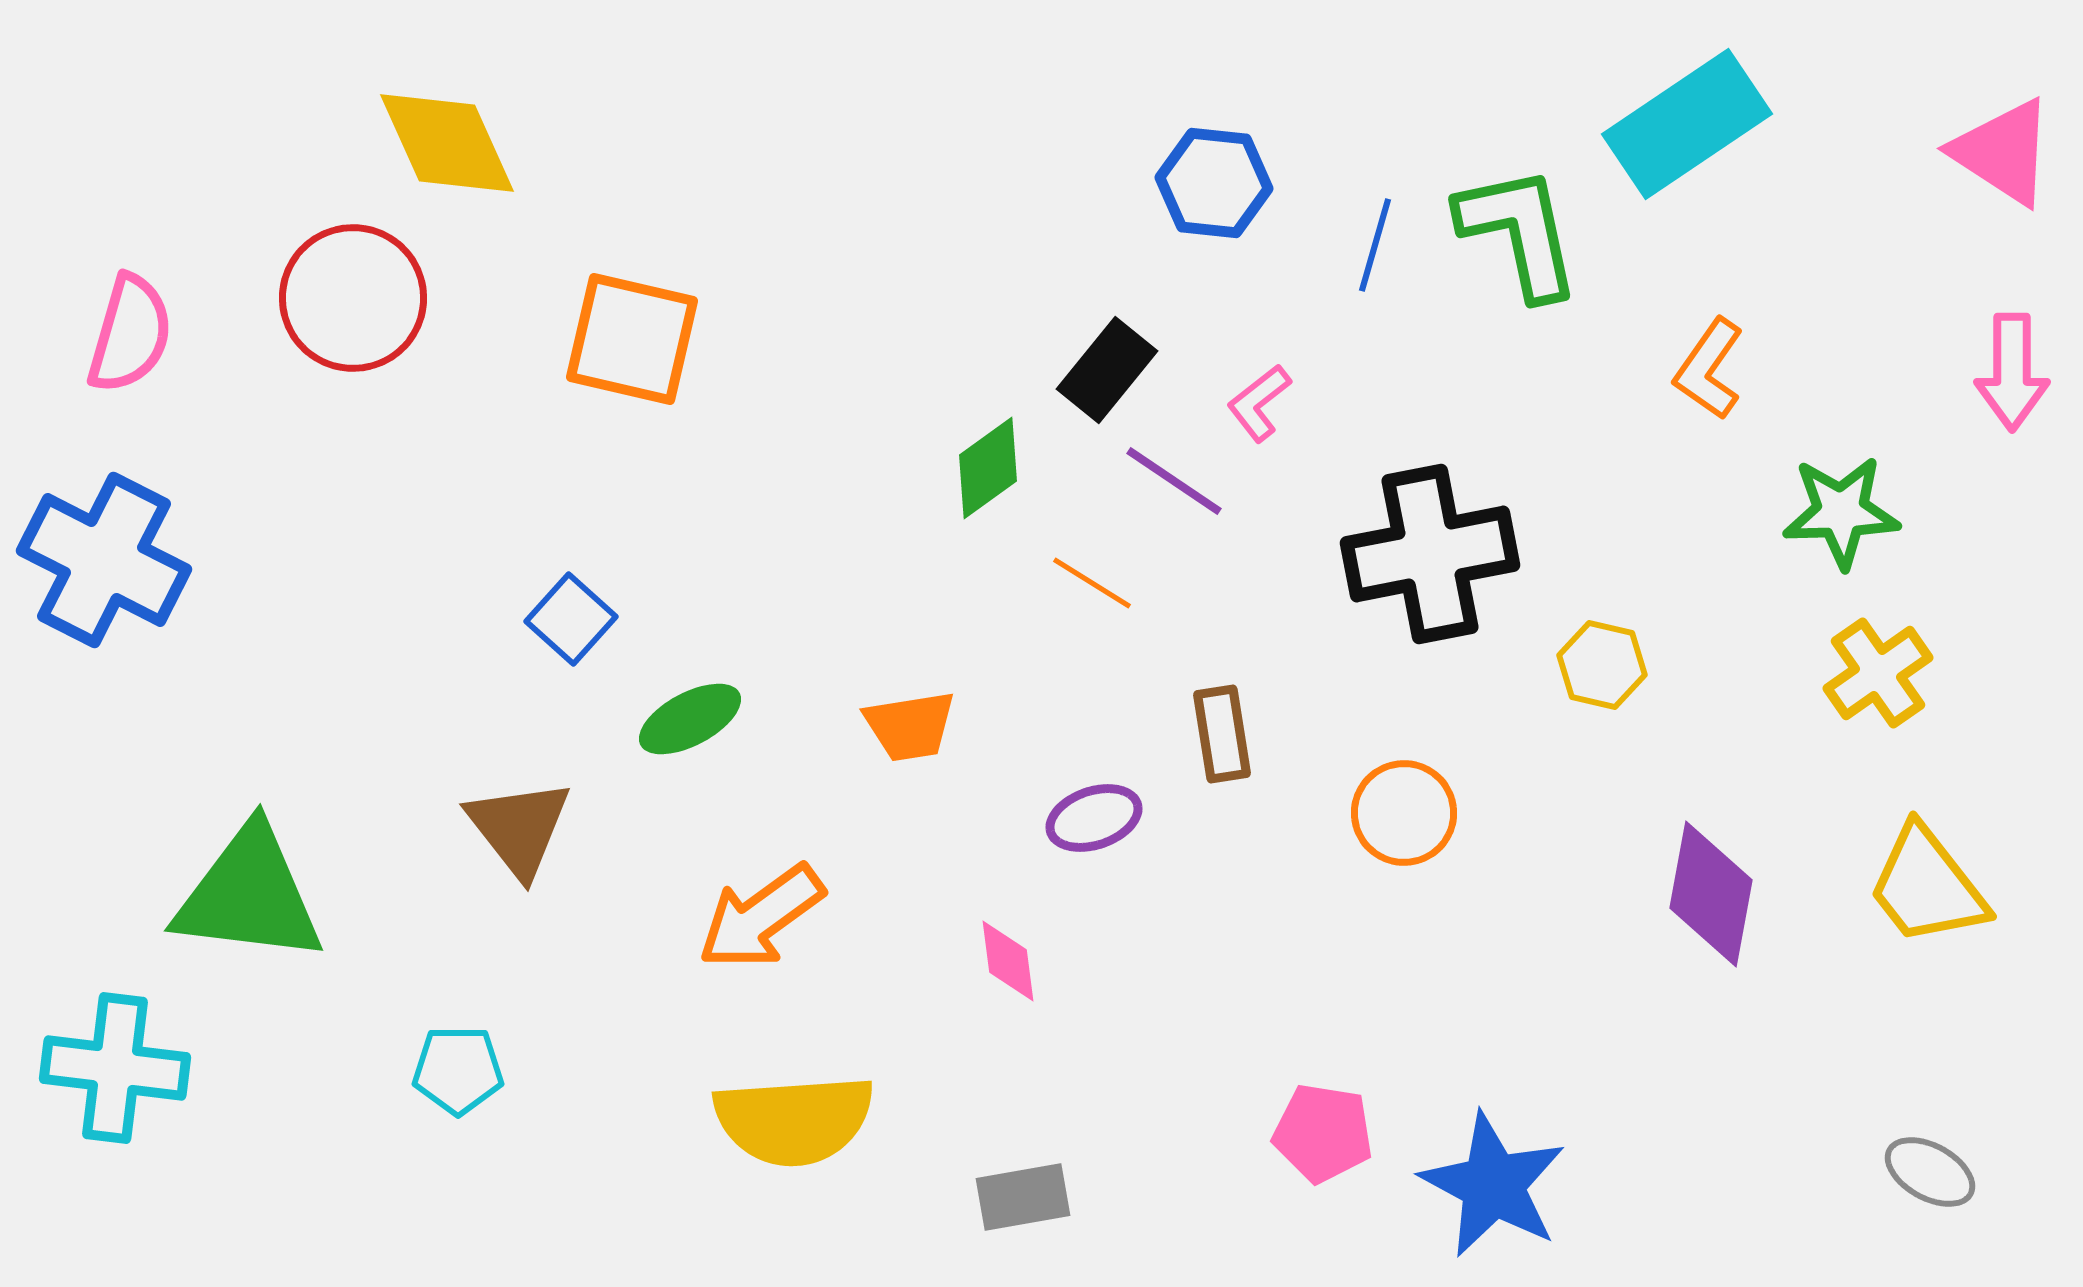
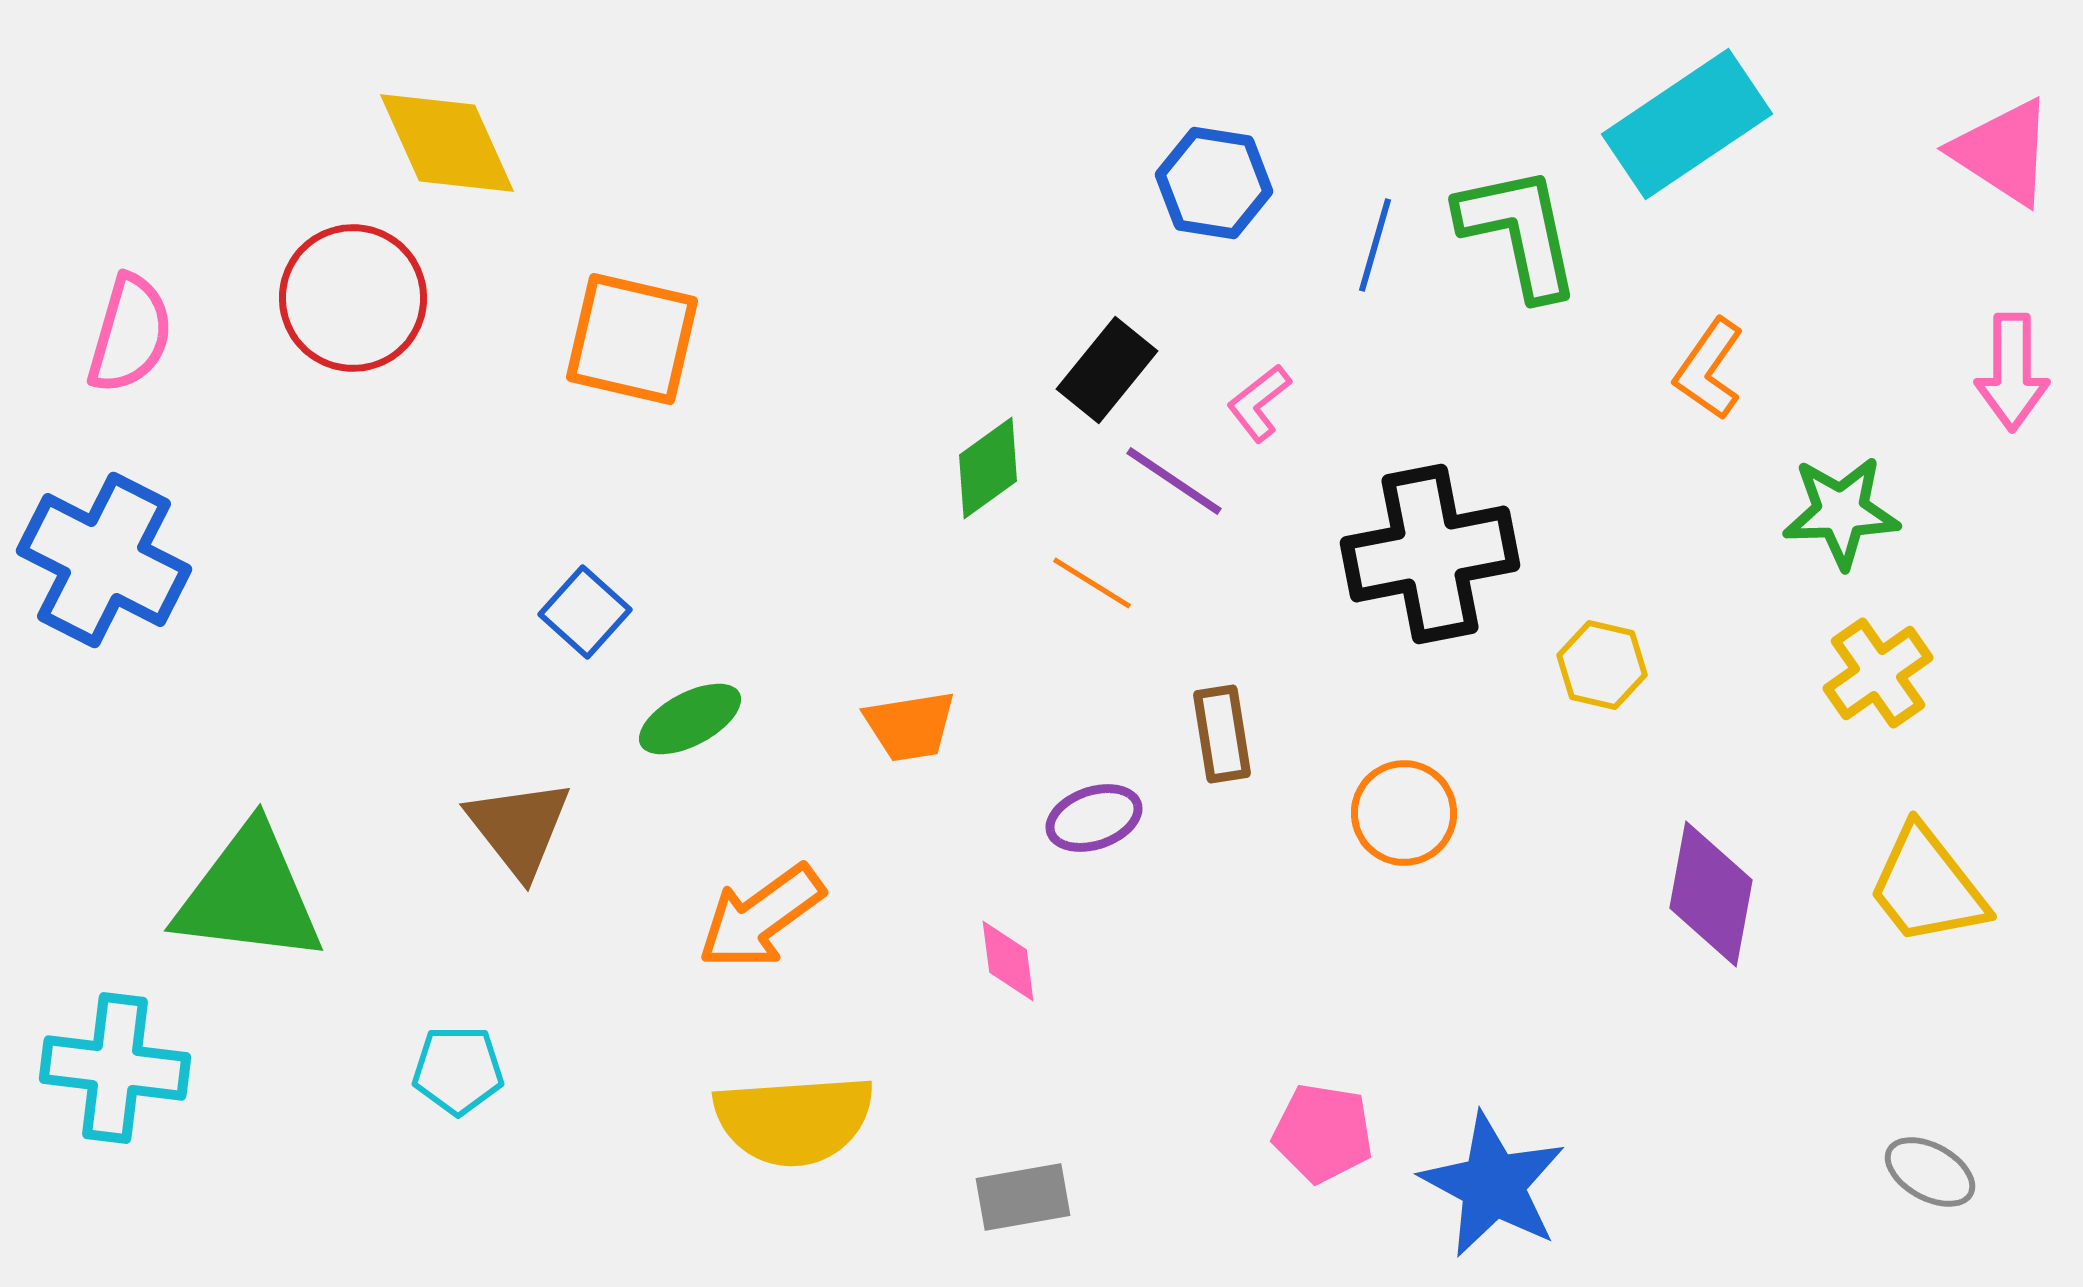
blue hexagon: rotated 3 degrees clockwise
blue square: moved 14 px right, 7 px up
